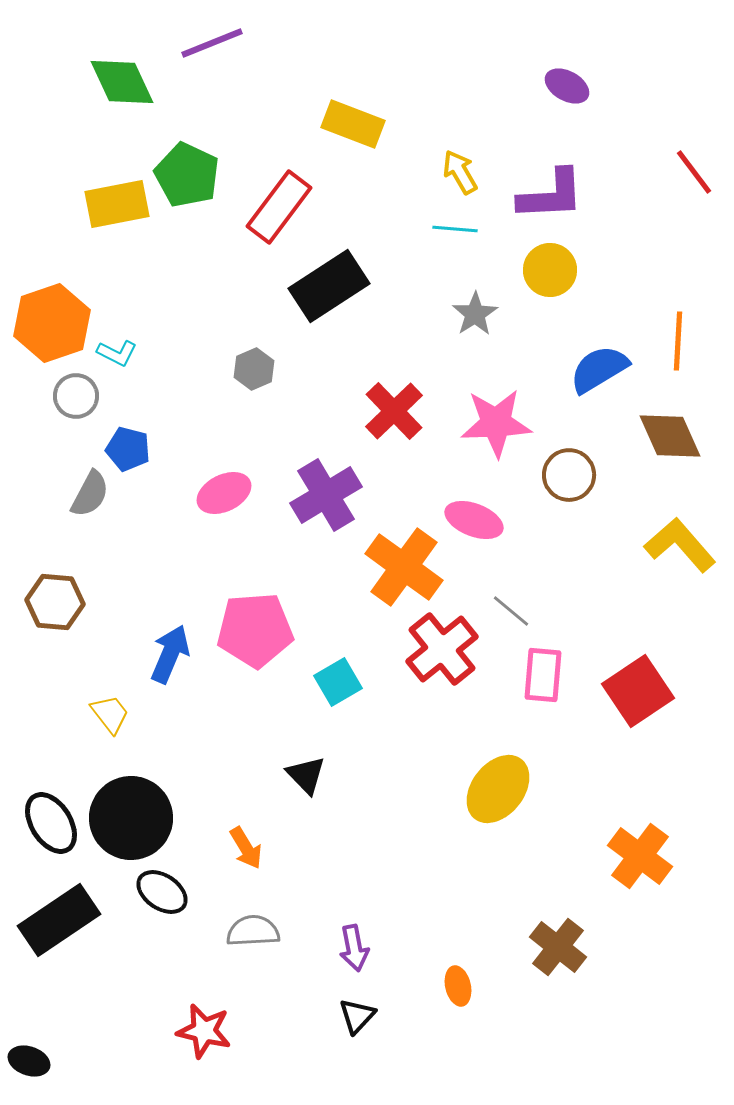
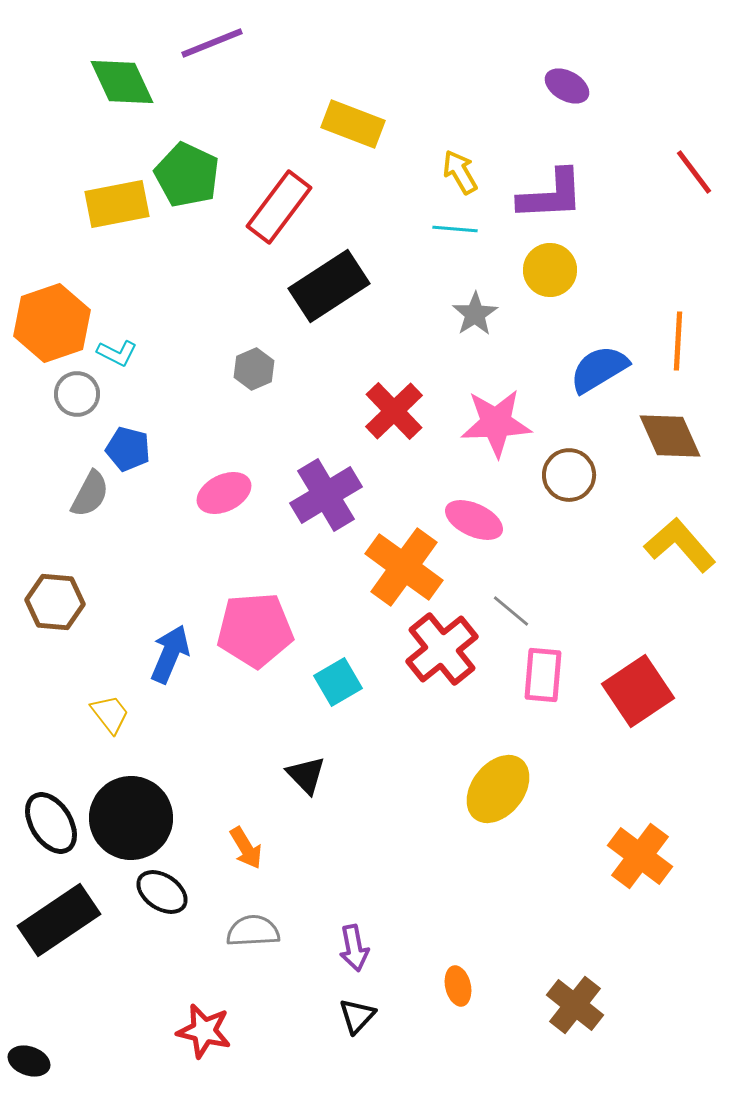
gray circle at (76, 396): moved 1 px right, 2 px up
pink ellipse at (474, 520): rotated 4 degrees clockwise
brown cross at (558, 947): moved 17 px right, 58 px down
